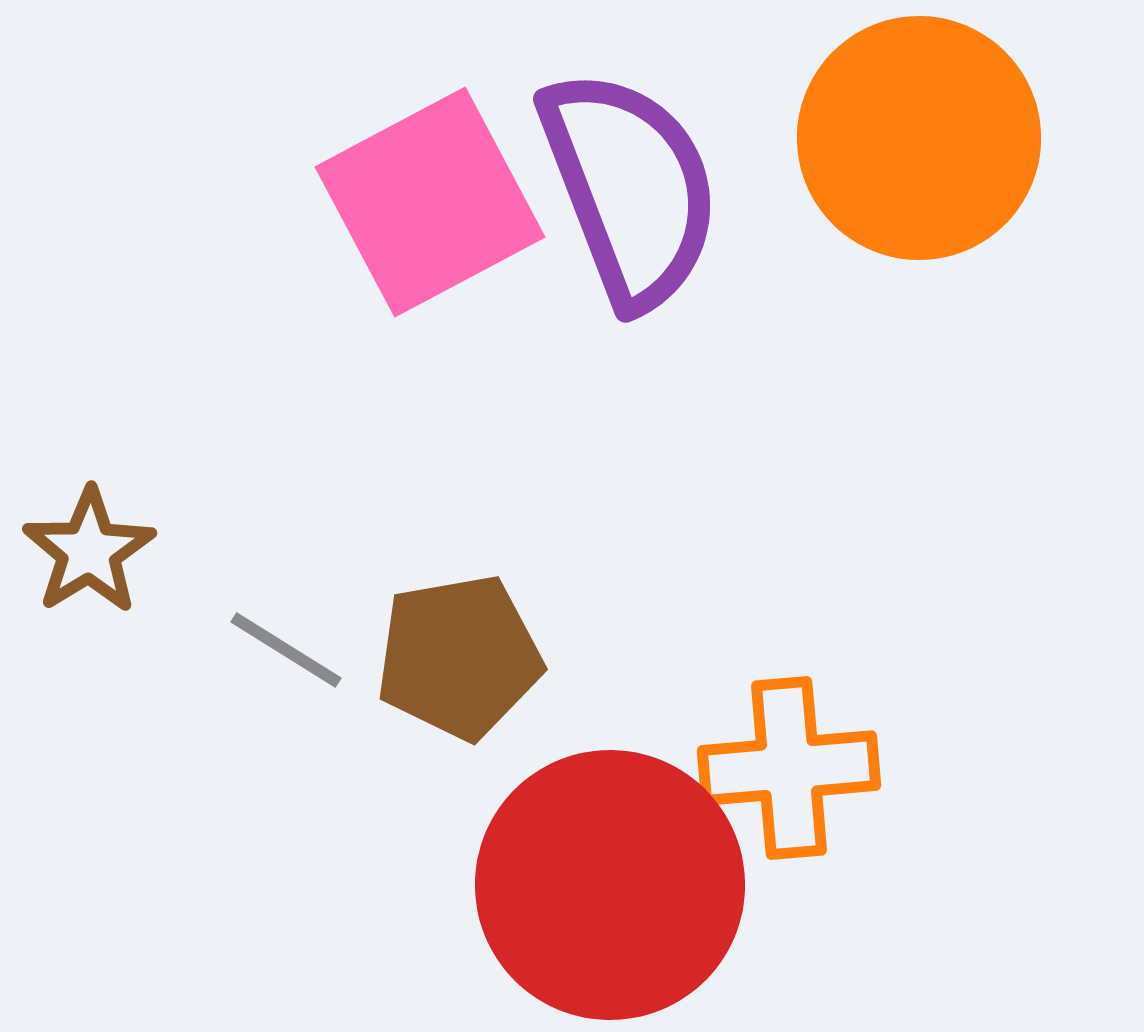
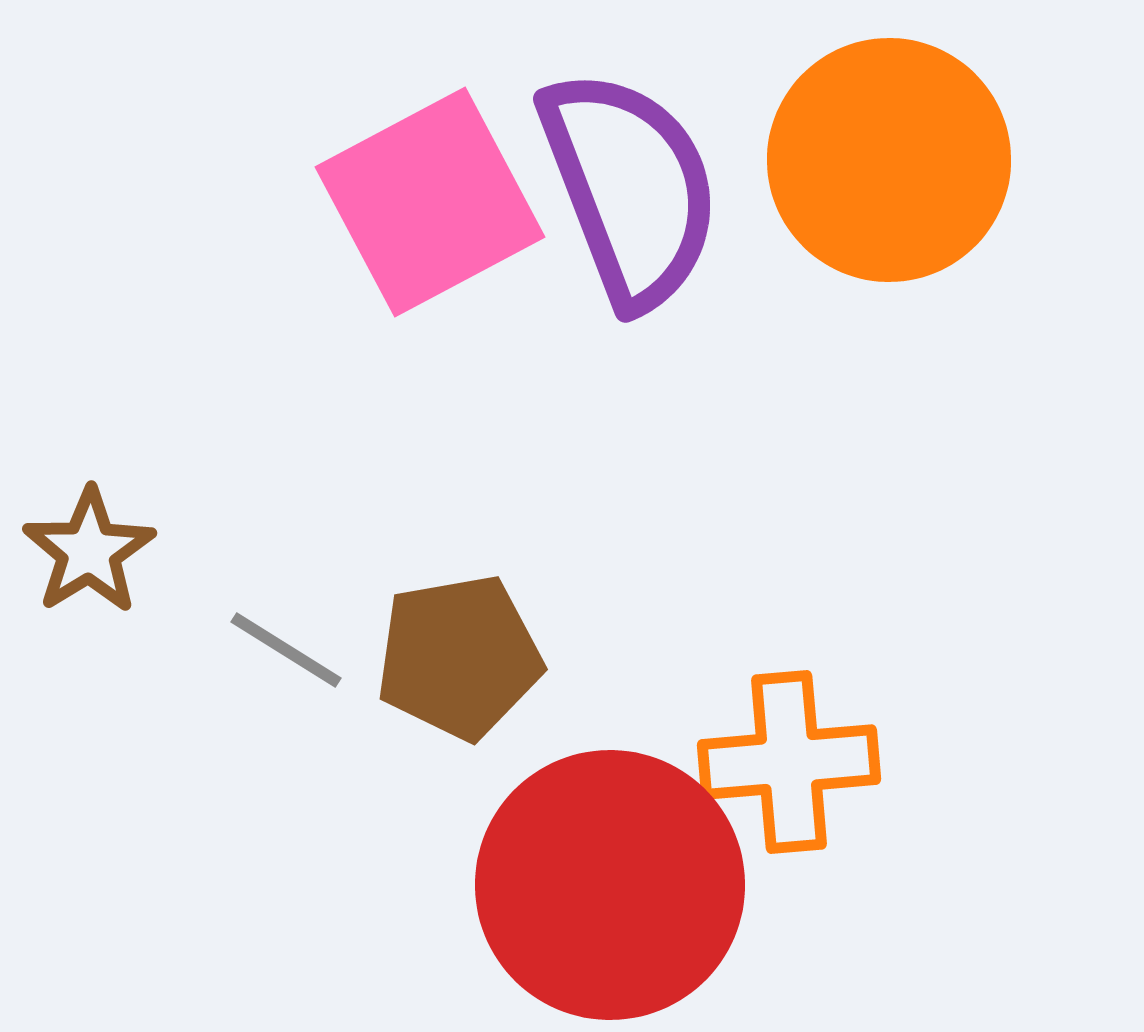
orange circle: moved 30 px left, 22 px down
orange cross: moved 6 px up
